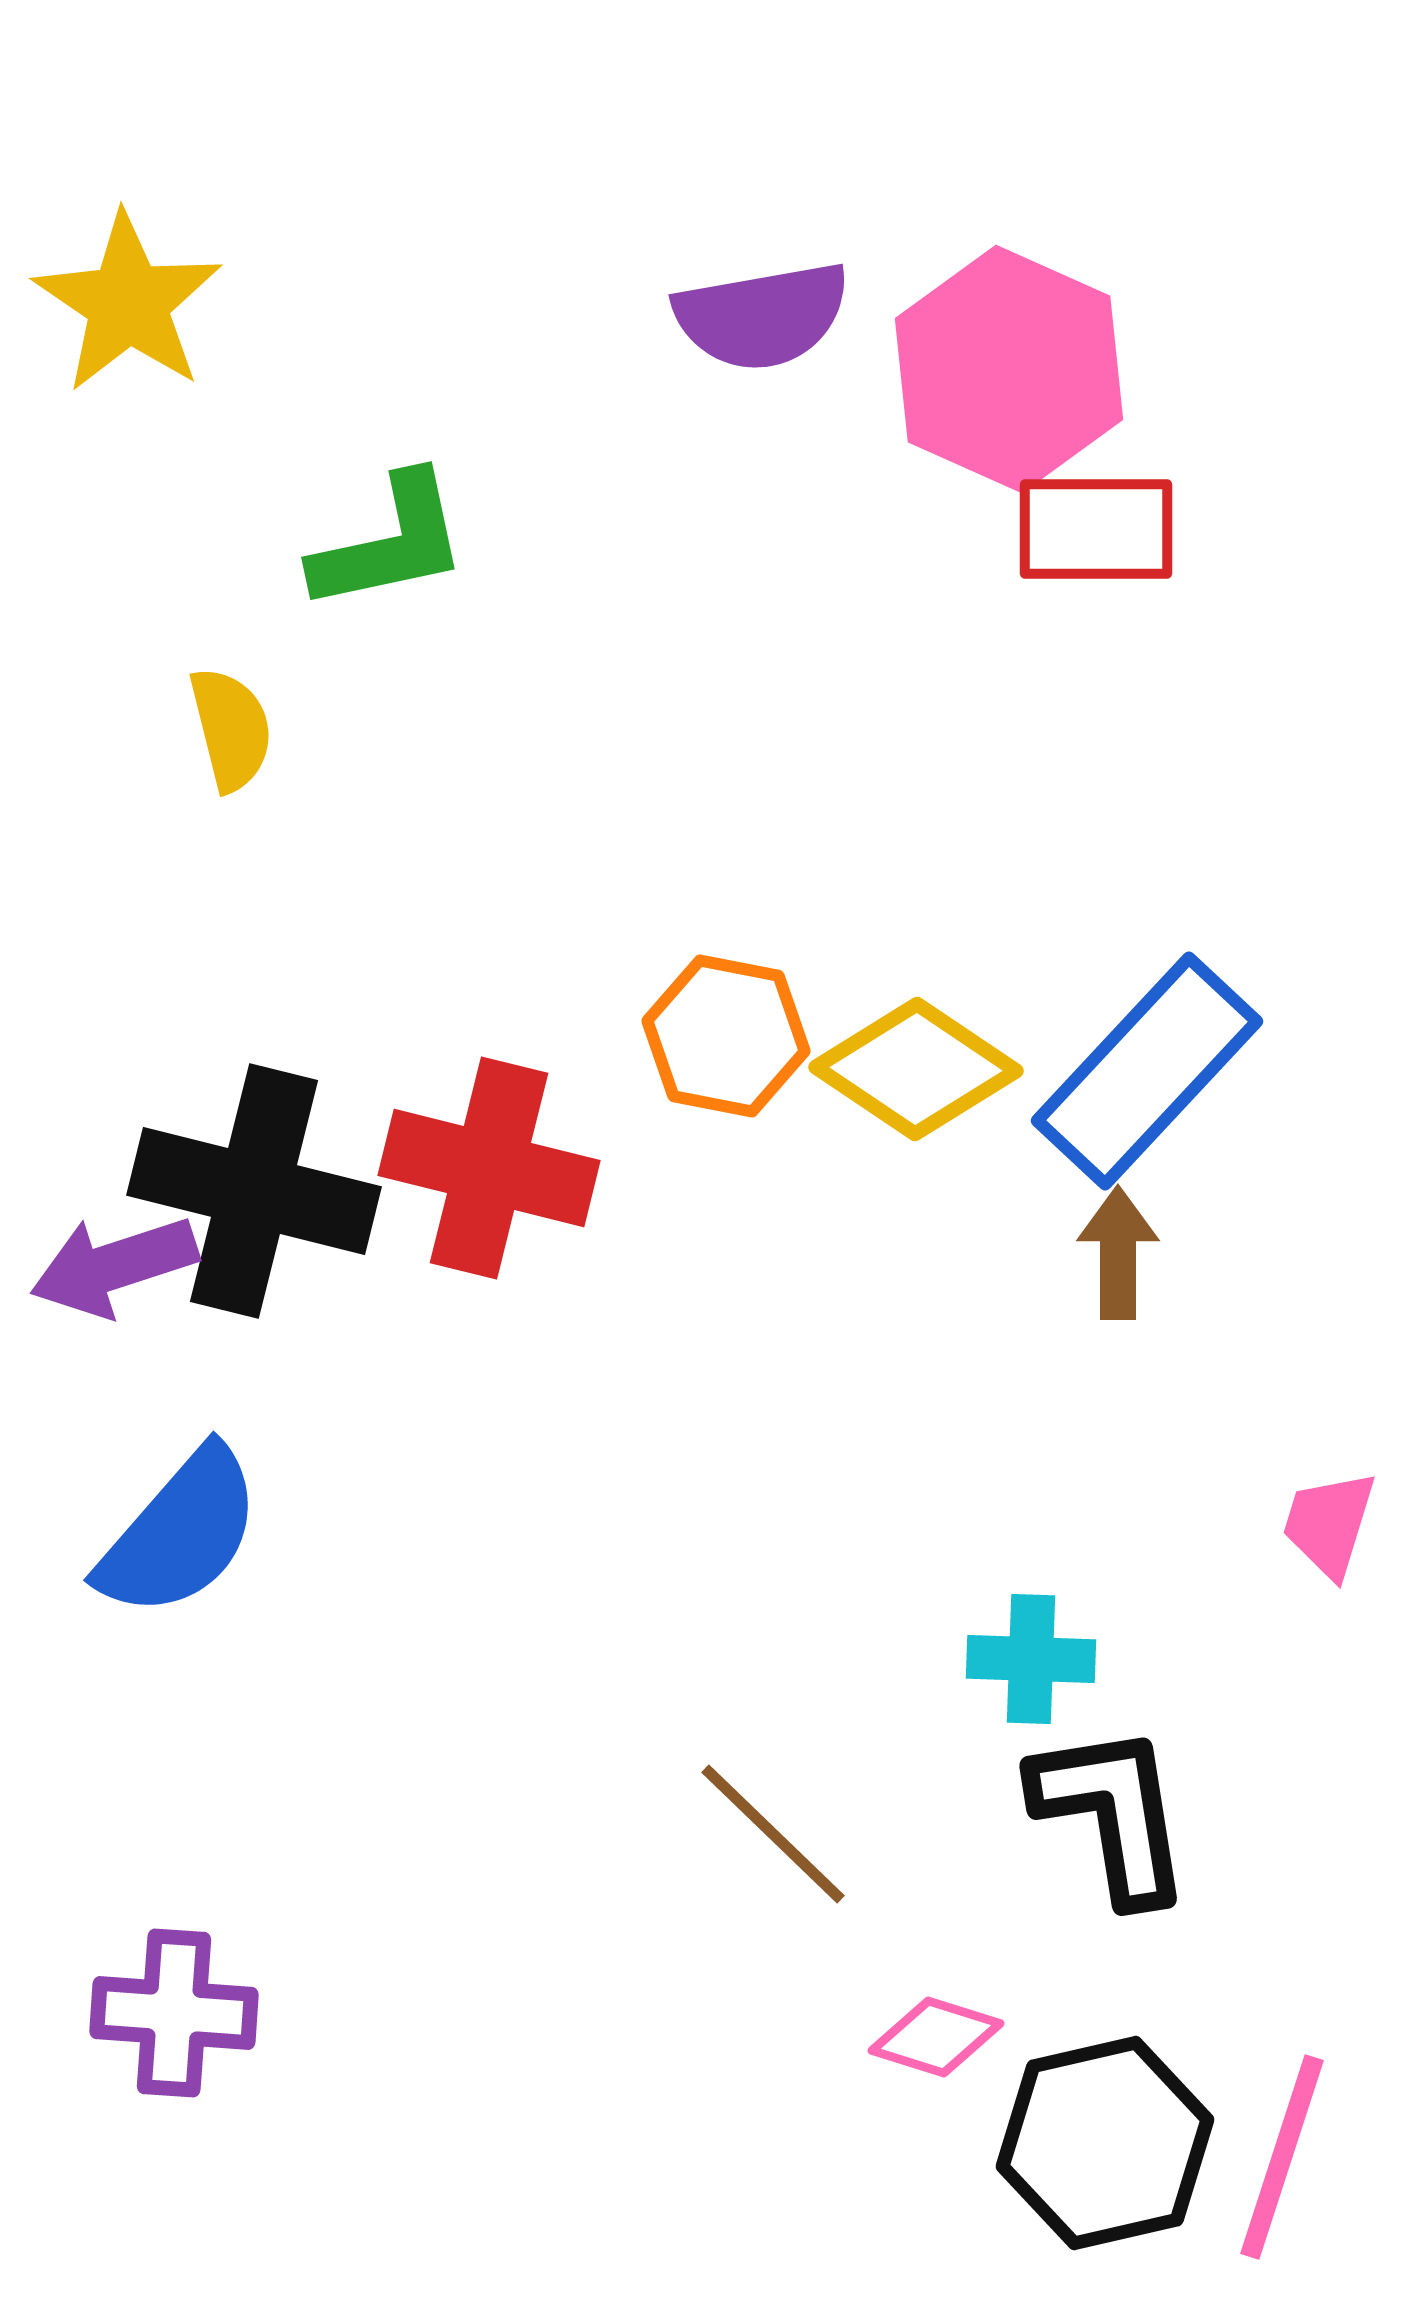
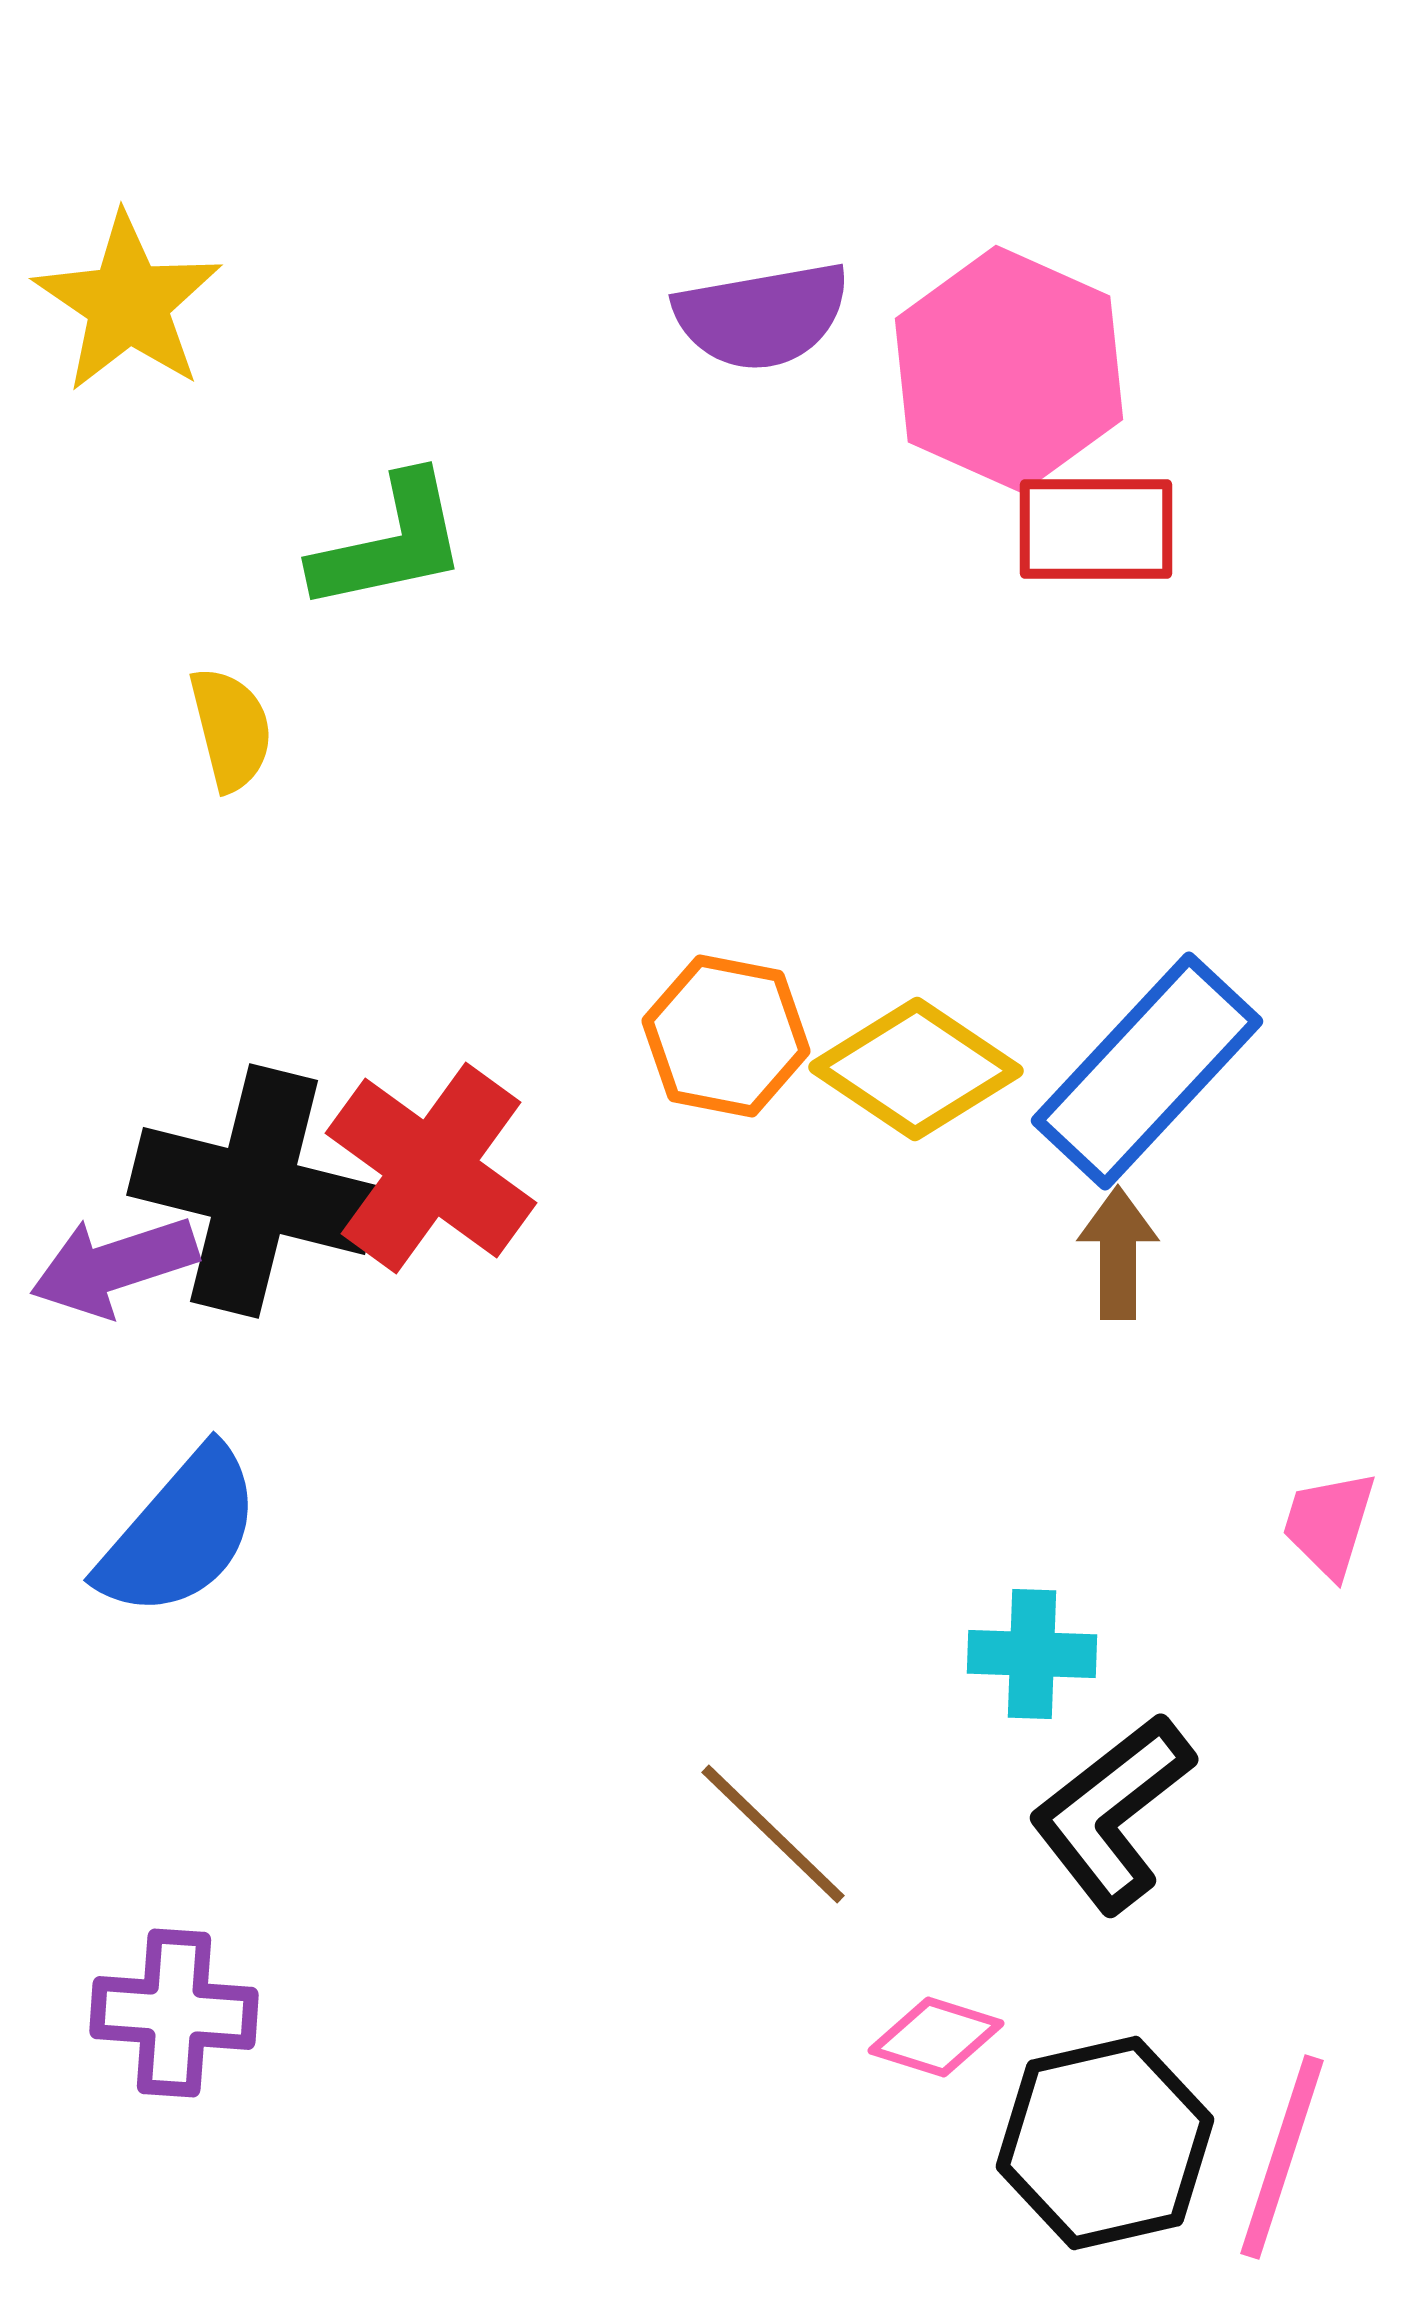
red cross: moved 58 px left; rotated 22 degrees clockwise
cyan cross: moved 1 px right, 5 px up
black L-shape: rotated 119 degrees counterclockwise
